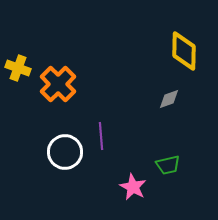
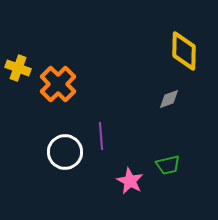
pink star: moved 3 px left, 6 px up
